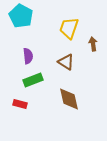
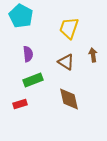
brown arrow: moved 11 px down
purple semicircle: moved 2 px up
red rectangle: rotated 32 degrees counterclockwise
